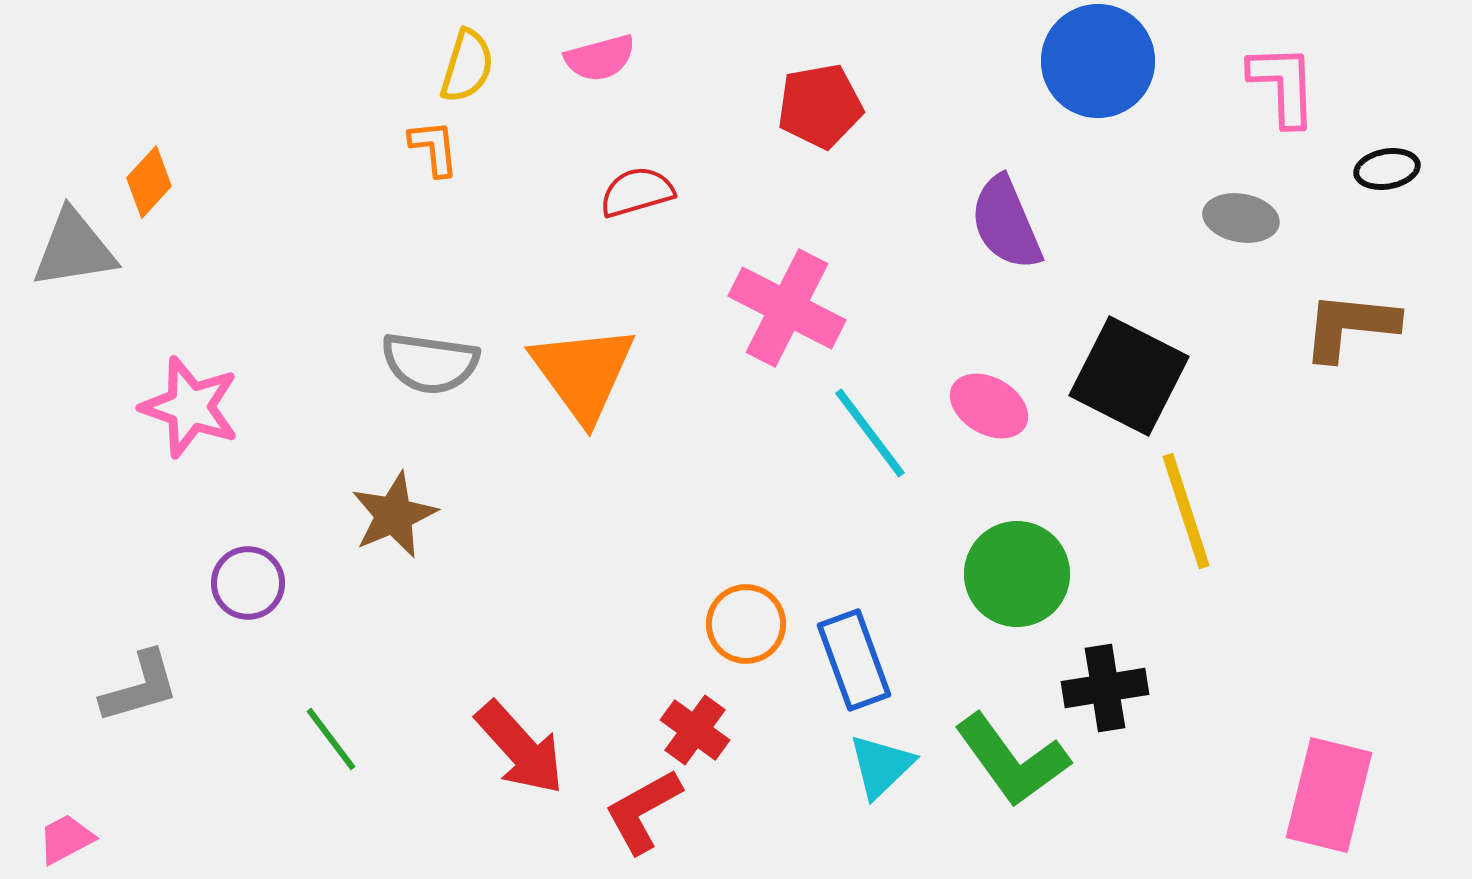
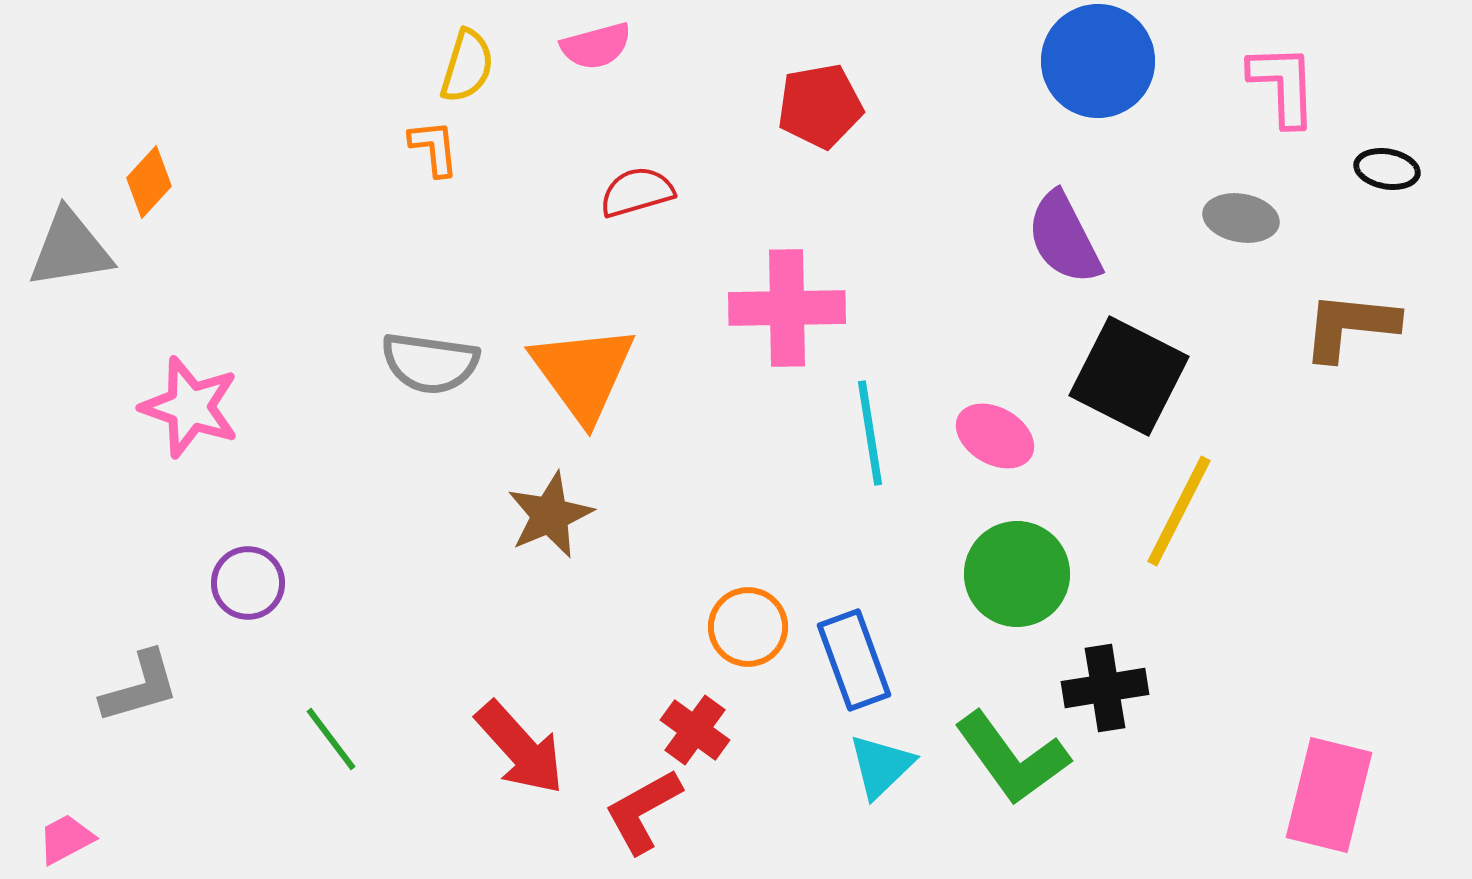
pink semicircle: moved 4 px left, 12 px up
black ellipse: rotated 20 degrees clockwise
purple semicircle: moved 58 px right, 15 px down; rotated 4 degrees counterclockwise
gray triangle: moved 4 px left
pink cross: rotated 28 degrees counterclockwise
pink ellipse: moved 6 px right, 30 px down
cyan line: rotated 28 degrees clockwise
yellow line: moved 7 px left; rotated 45 degrees clockwise
brown star: moved 156 px right
orange circle: moved 2 px right, 3 px down
green L-shape: moved 2 px up
